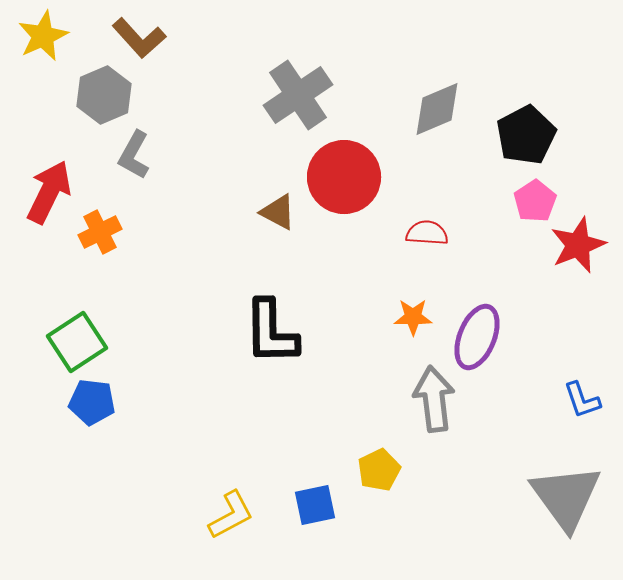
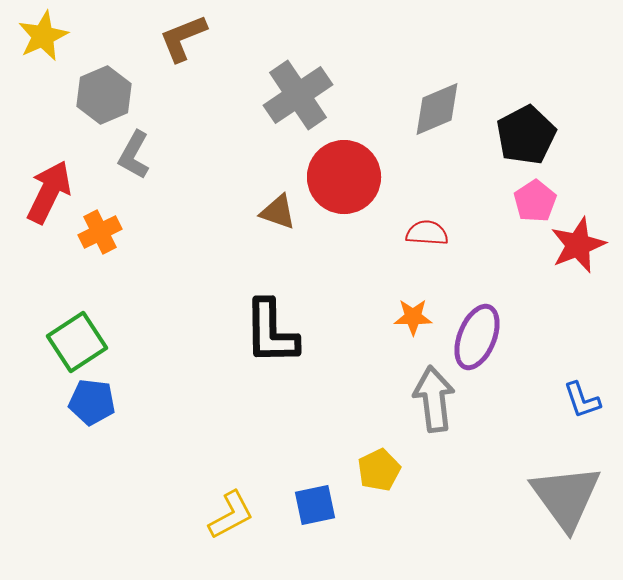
brown L-shape: moved 44 px right; rotated 110 degrees clockwise
brown triangle: rotated 9 degrees counterclockwise
